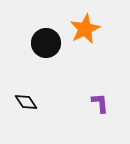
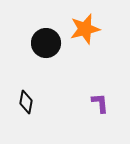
orange star: rotated 12 degrees clockwise
black diamond: rotated 45 degrees clockwise
